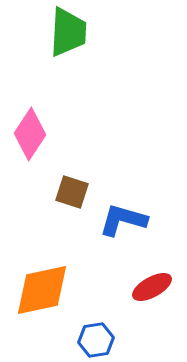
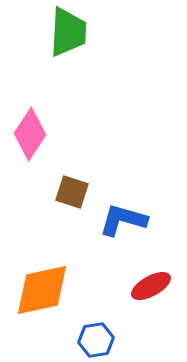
red ellipse: moved 1 px left, 1 px up
